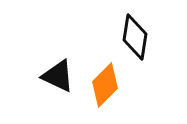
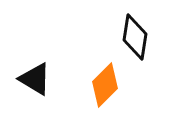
black triangle: moved 23 px left, 3 px down; rotated 6 degrees clockwise
